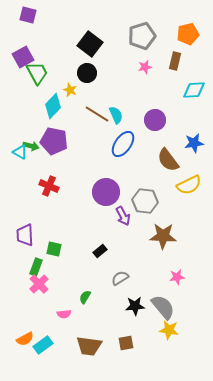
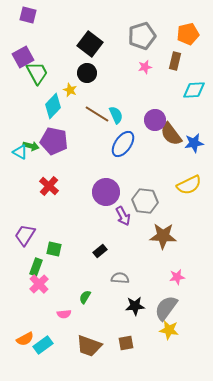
brown semicircle at (168, 160): moved 3 px right, 26 px up
red cross at (49, 186): rotated 18 degrees clockwise
purple trapezoid at (25, 235): rotated 35 degrees clockwise
gray semicircle at (120, 278): rotated 36 degrees clockwise
gray semicircle at (163, 307): moved 3 px right, 1 px down; rotated 104 degrees counterclockwise
brown trapezoid at (89, 346): rotated 12 degrees clockwise
